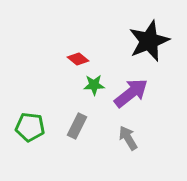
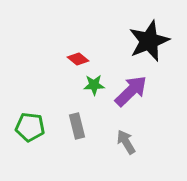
purple arrow: moved 2 px up; rotated 6 degrees counterclockwise
gray rectangle: rotated 40 degrees counterclockwise
gray arrow: moved 2 px left, 4 px down
